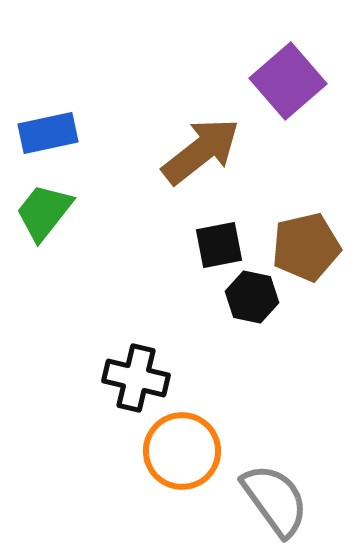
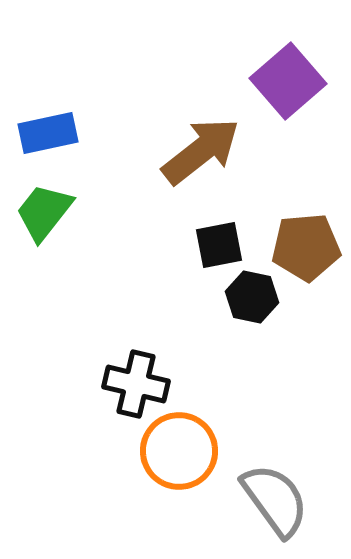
brown pentagon: rotated 8 degrees clockwise
black cross: moved 6 px down
orange circle: moved 3 px left
